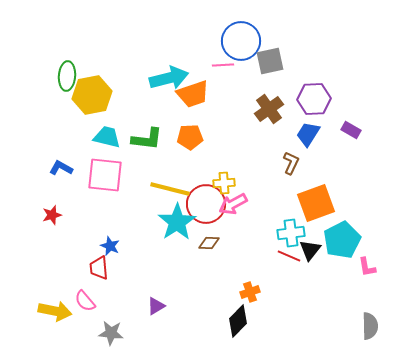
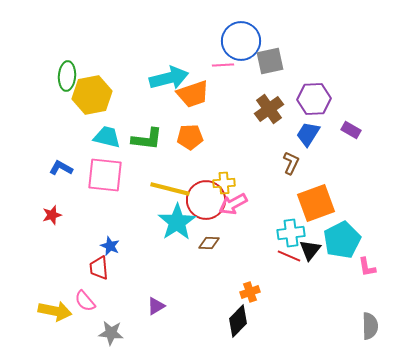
red circle: moved 4 px up
